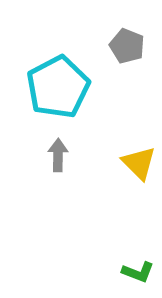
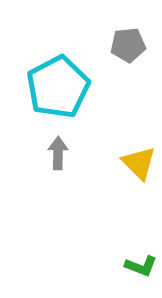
gray pentagon: moved 1 px right, 1 px up; rotated 28 degrees counterclockwise
gray arrow: moved 2 px up
green L-shape: moved 3 px right, 6 px up
